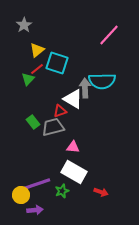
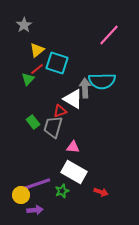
gray trapezoid: rotated 60 degrees counterclockwise
